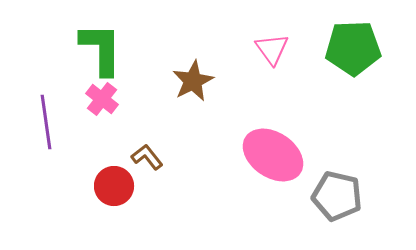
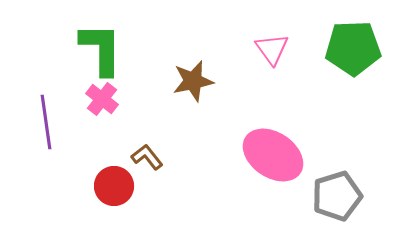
brown star: rotated 15 degrees clockwise
gray pentagon: rotated 30 degrees counterclockwise
